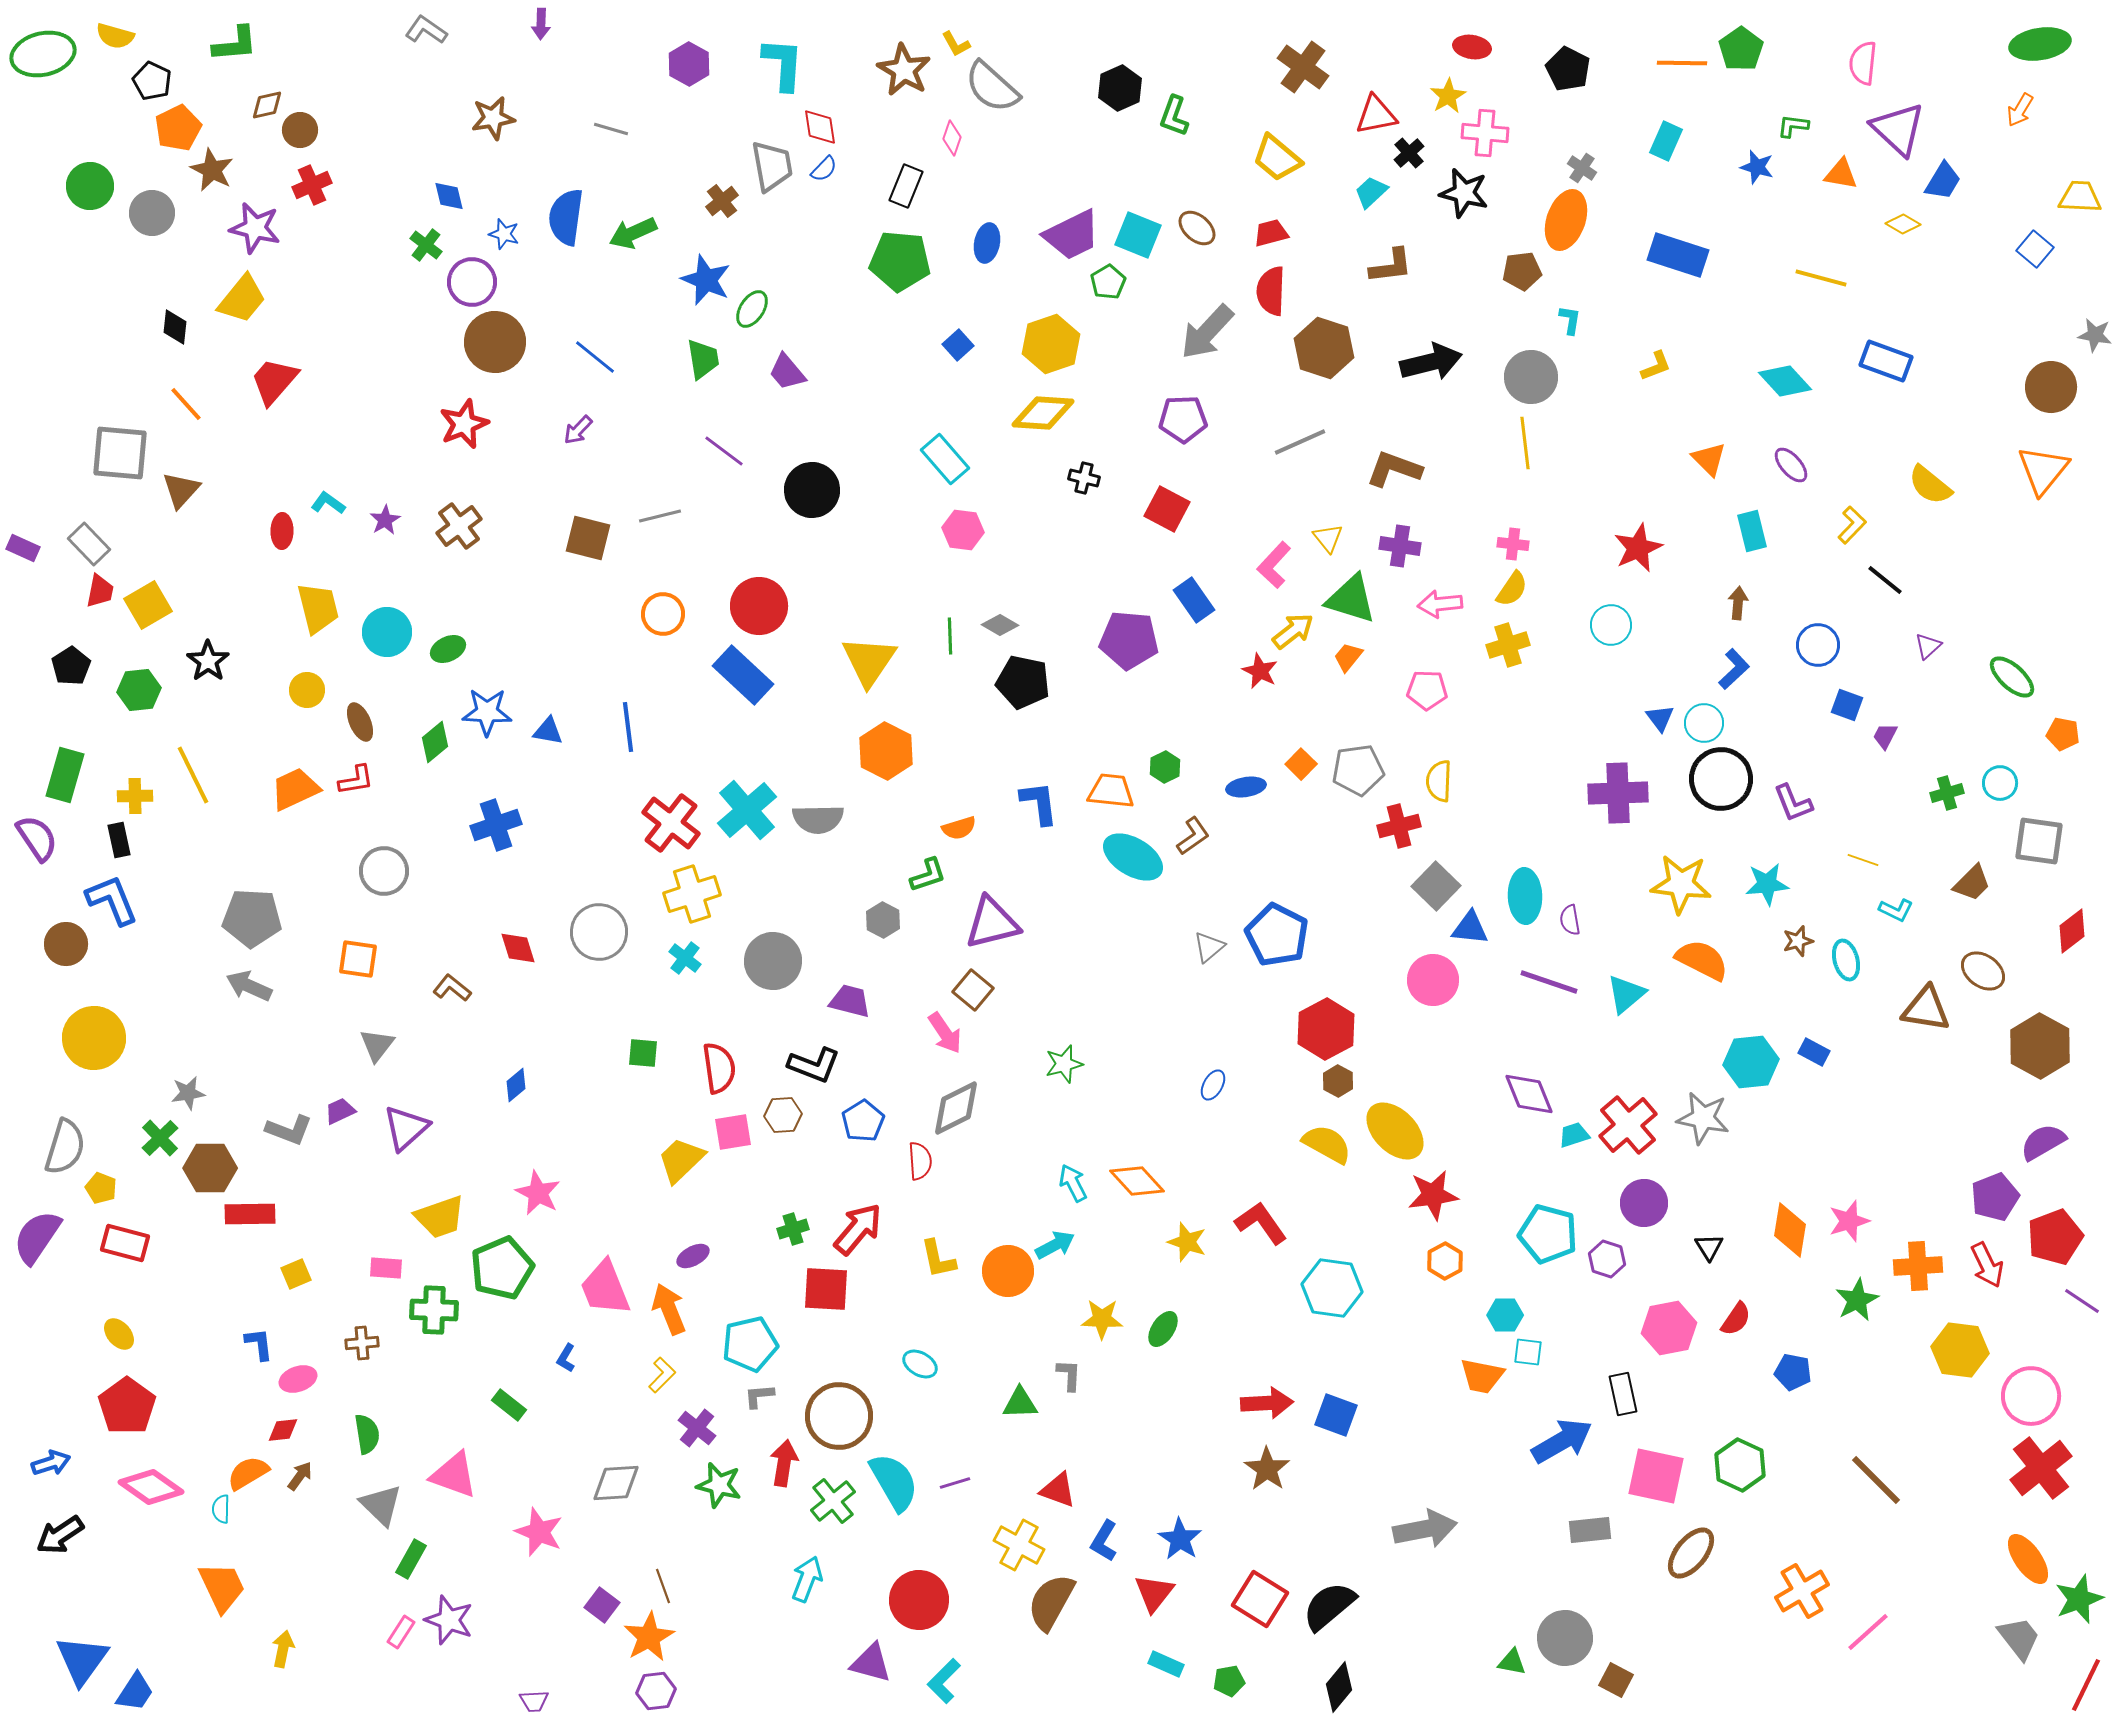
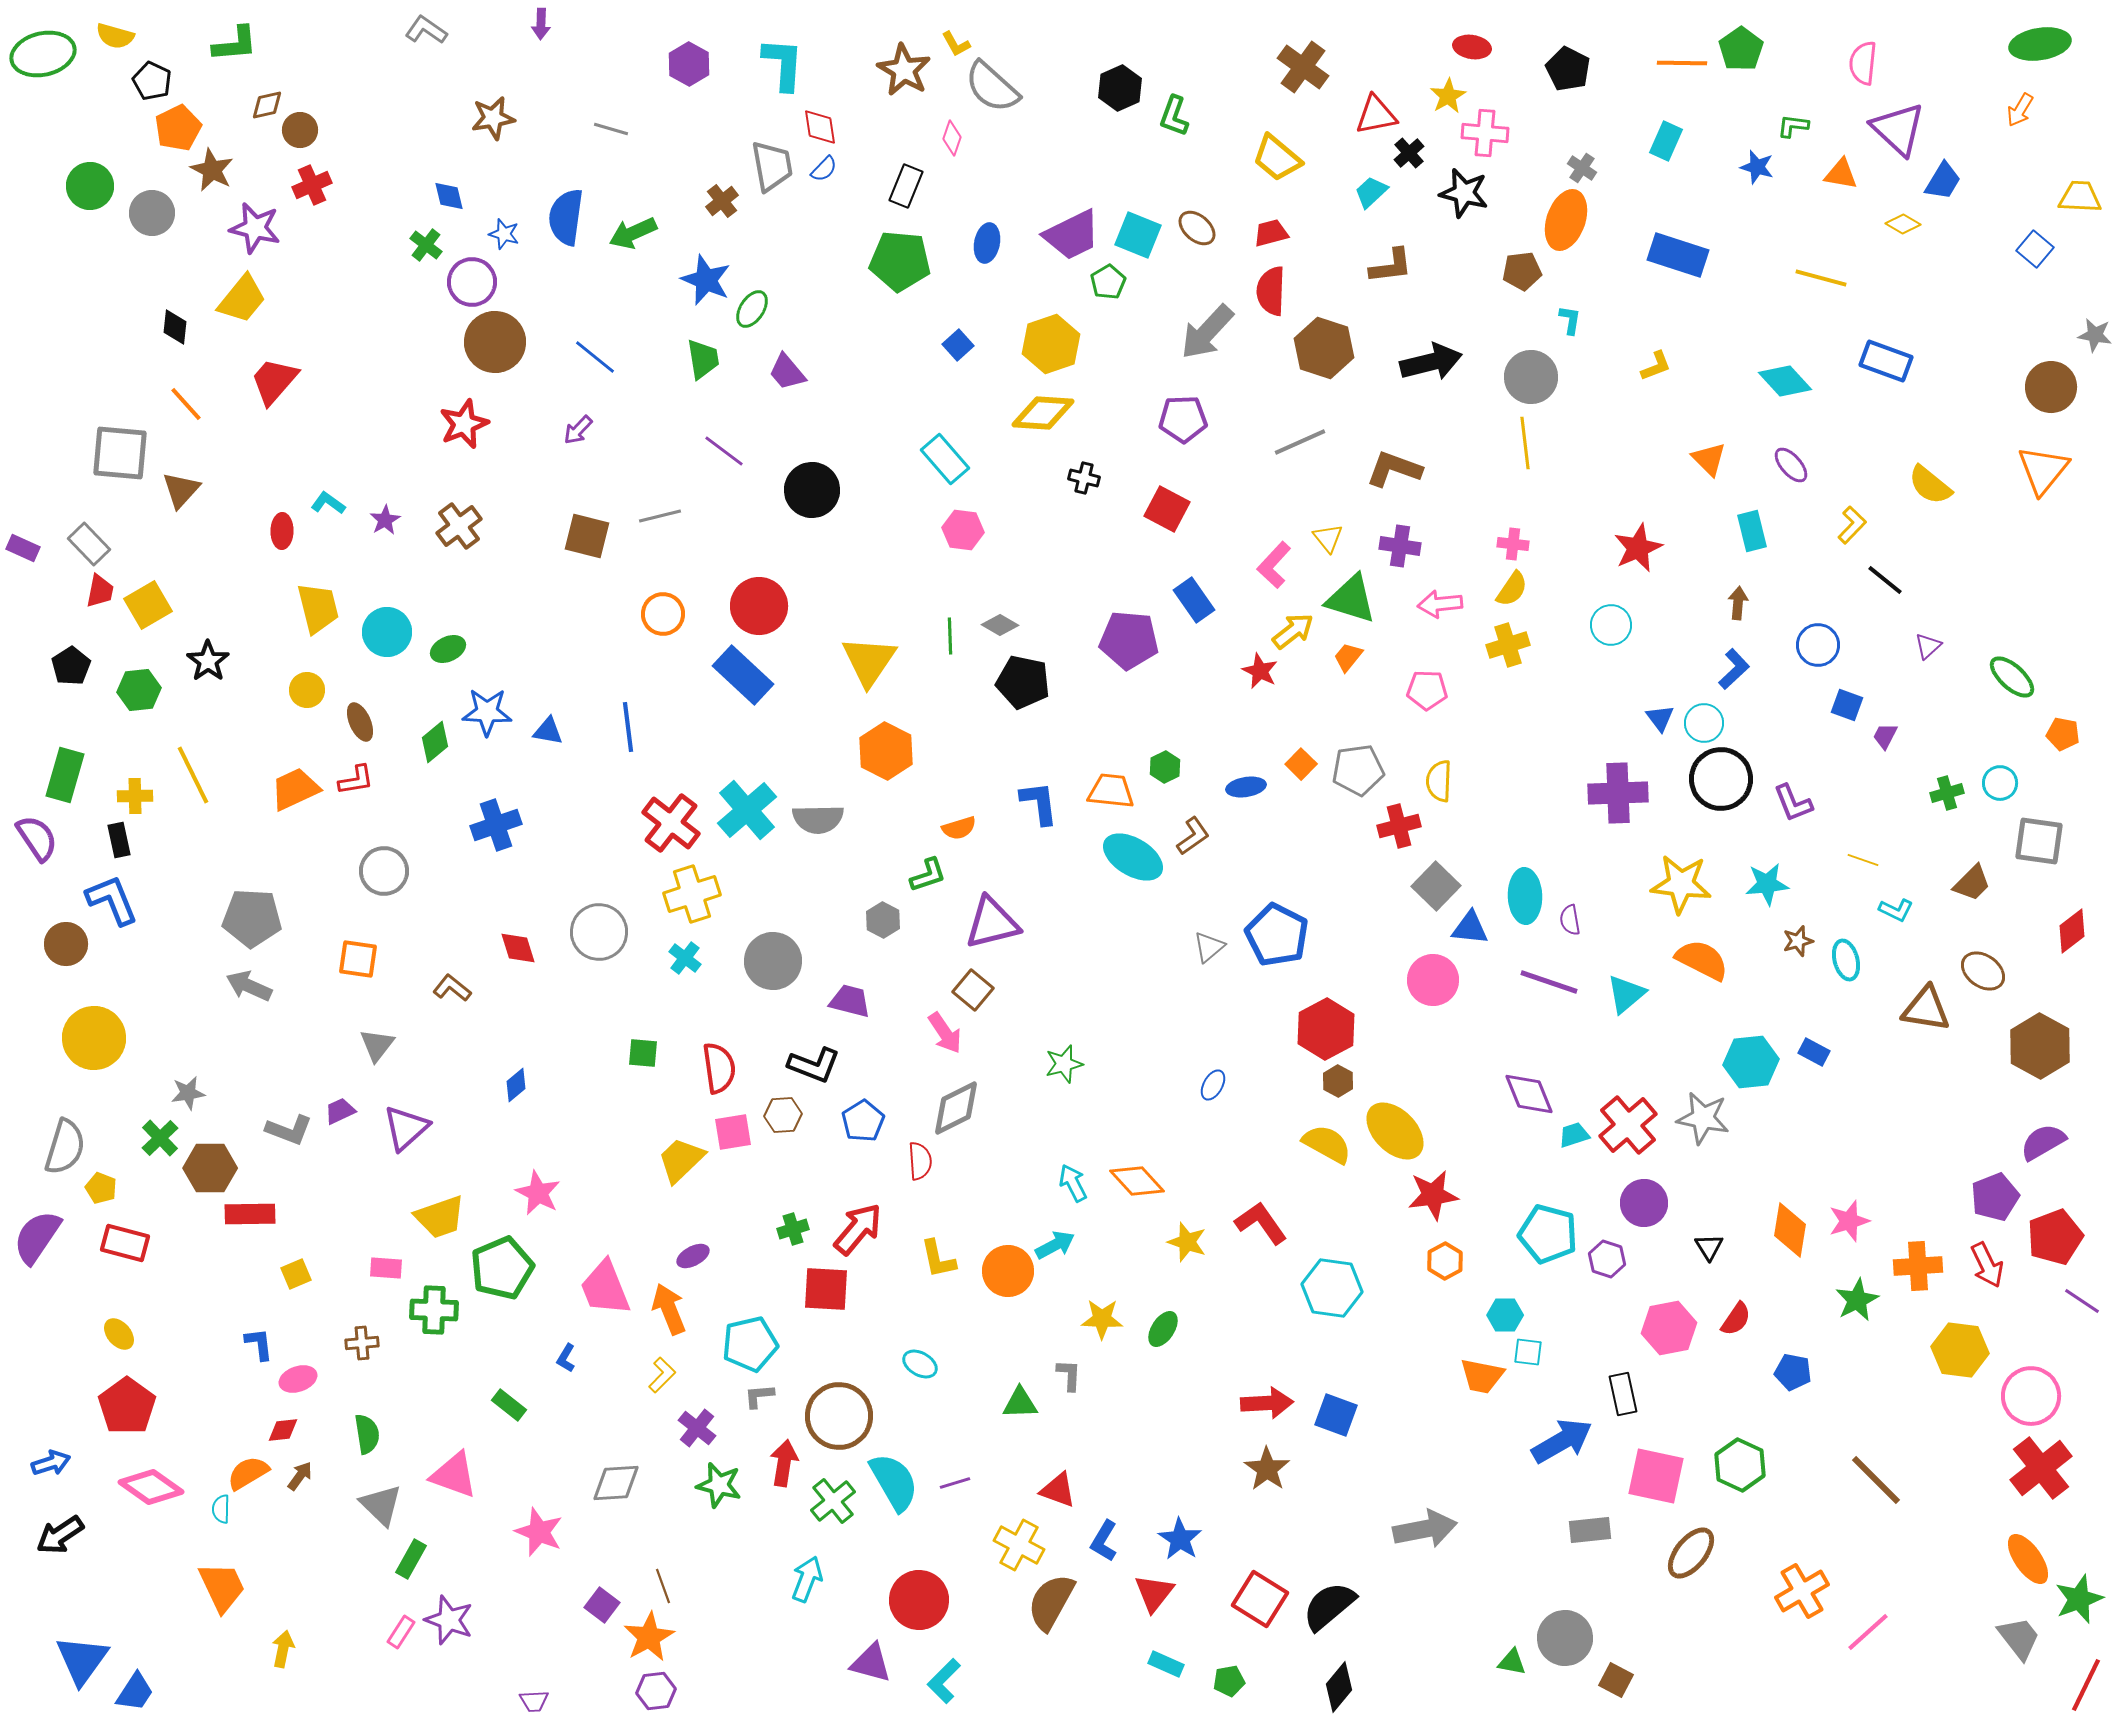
brown square at (588, 538): moved 1 px left, 2 px up
